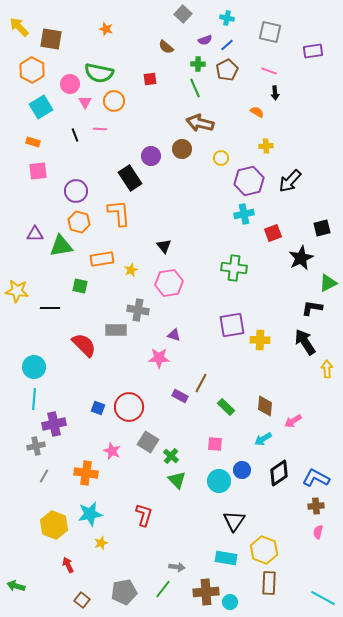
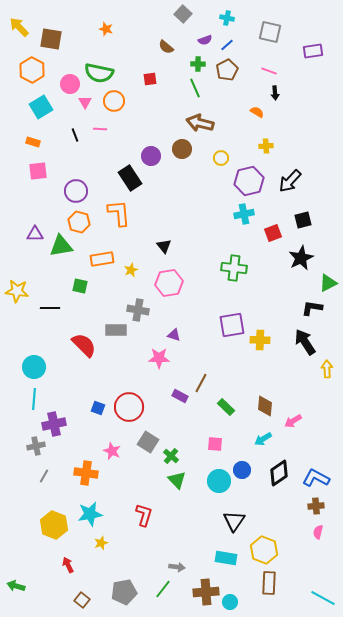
black square at (322, 228): moved 19 px left, 8 px up
